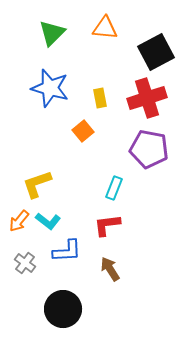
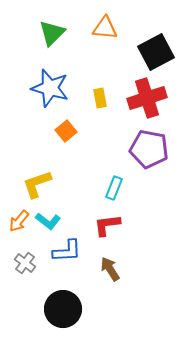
orange square: moved 17 px left
